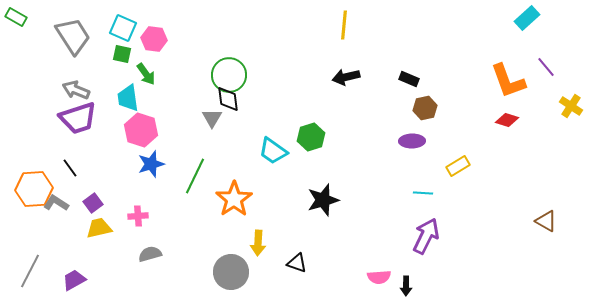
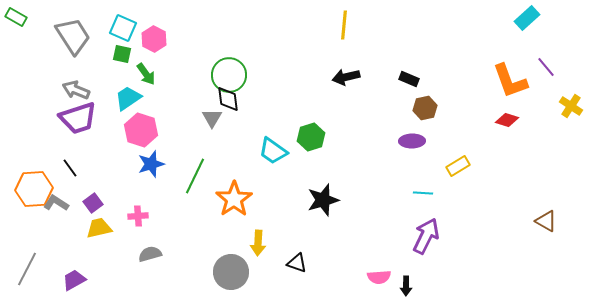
pink hexagon at (154, 39): rotated 20 degrees clockwise
orange L-shape at (508, 81): moved 2 px right
cyan trapezoid at (128, 98): rotated 64 degrees clockwise
gray line at (30, 271): moved 3 px left, 2 px up
